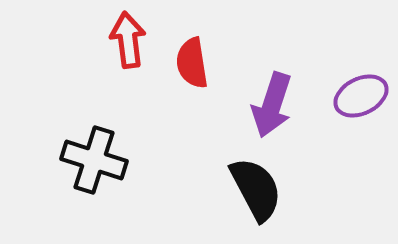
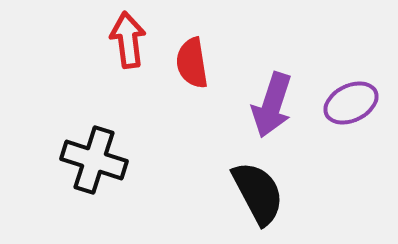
purple ellipse: moved 10 px left, 7 px down
black semicircle: moved 2 px right, 4 px down
